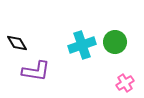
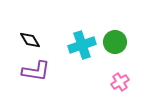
black diamond: moved 13 px right, 3 px up
pink cross: moved 5 px left, 1 px up
